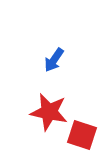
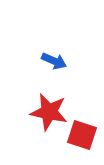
blue arrow: moved 1 px down; rotated 100 degrees counterclockwise
